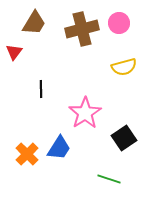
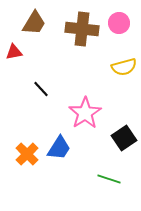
brown cross: rotated 20 degrees clockwise
red triangle: rotated 42 degrees clockwise
black line: rotated 42 degrees counterclockwise
